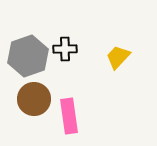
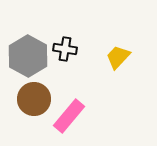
black cross: rotated 10 degrees clockwise
gray hexagon: rotated 12 degrees counterclockwise
pink rectangle: rotated 48 degrees clockwise
